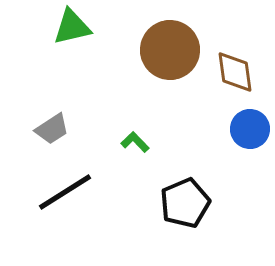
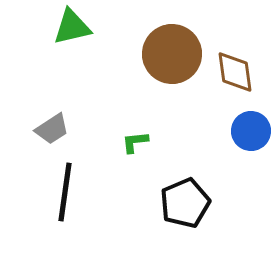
brown circle: moved 2 px right, 4 px down
blue circle: moved 1 px right, 2 px down
green L-shape: rotated 52 degrees counterclockwise
black line: rotated 50 degrees counterclockwise
